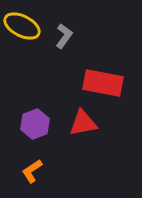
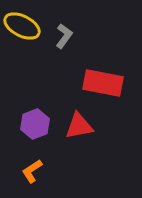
red triangle: moved 4 px left, 3 px down
